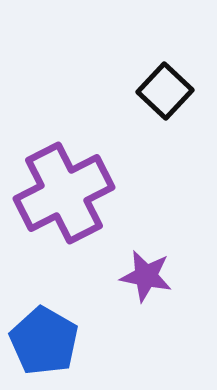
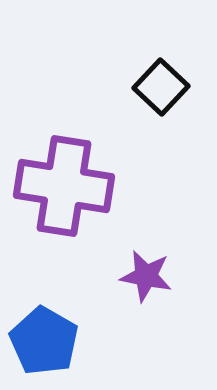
black square: moved 4 px left, 4 px up
purple cross: moved 7 px up; rotated 36 degrees clockwise
